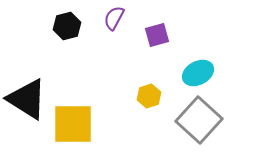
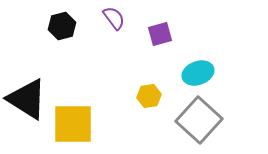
purple semicircle: rotated 115 degrees clockwise
black hexagon: moved 5 px left
purple square: moved 3 px right, 1 px up
cyan ellipse: rotated 8 degrees clockwise
yellow hexagon: rotated 10 degrees clockwise
